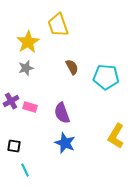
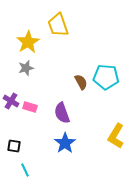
brown semicircle: moved 9 px right, 15 px down
purple cross: rotated 28 degrees counterclockwise
blue star: rotated 15 degrees clockwise
